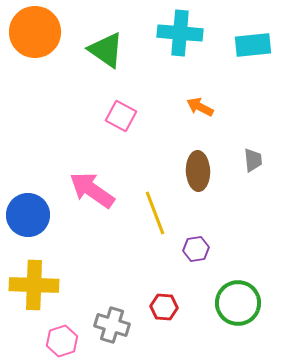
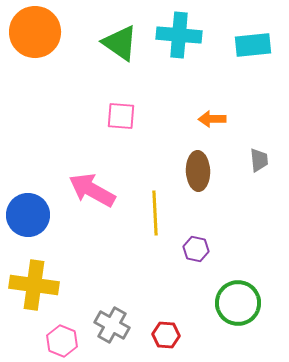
cyan cross: moved 1 px left, 2 px down
green triangle: moved 14 px right, 7 px up
orange arrow: moved 12 px right, 12 px down; rotated 28 degrees counterclockwise
pink square: rotated 24 degrees counterclockwise
gray trapezoid: moved 6 px right
pink arrow: rotated 6 degrees counterclockwise
yellow line: rotated 18 degrees clockwise
purple hexagon: rotated 20 degrees clockwise
yellow cross: rotated 6 degrees clockwise
red hexagon: moved 2 px right, 28 px down
gray cross: rotated 12 degrees clockwise
pink hexagon: rotated 20 degrees counterclockwise
